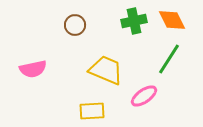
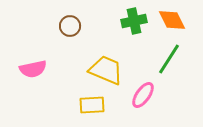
brown circle: moved 5 px left, 1 px down
pink ellipse: moved 1 px left, 1 px up; rotated 20 degrees counterclockwise
yellow rectangle: moved 6 px up
